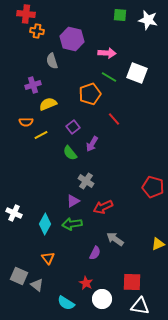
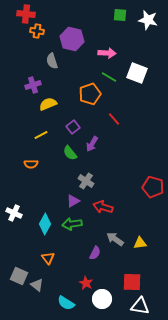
orange semicircle: moved 5 px right, 42 px down
red arrow: rotated 42 degrees clockwise
yellow triangle: moved 18 px left, 1 px up; rotated 16 degrees clockwise
